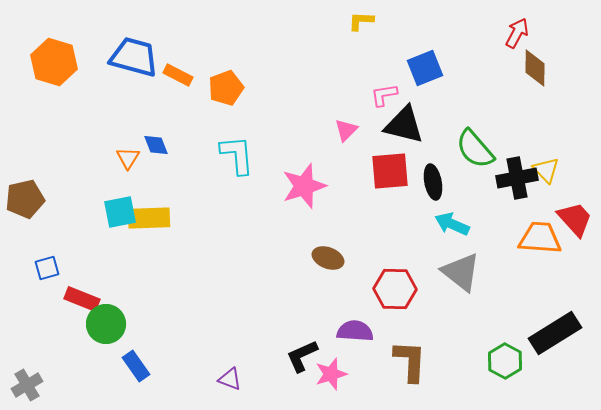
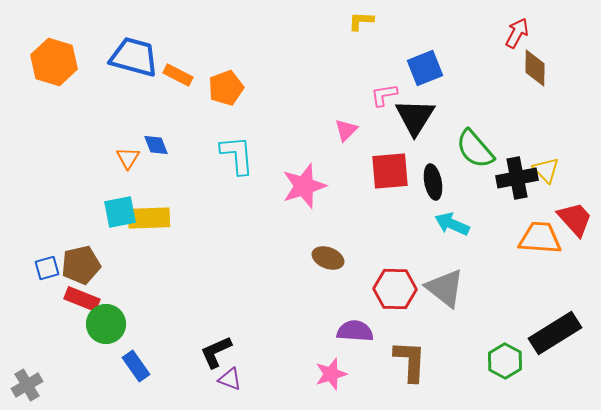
black triangle at (404, 125): moved 11 px right, 8 px up; rotated 48 degrees clockwise
brown pentagon at (25, 199): moved 56 px right, 66 px down
gray triangle at (461, 272): moved 16 px left, 16 px down
black L-shape at (302, 356): moved 86 px left, 4 px up
